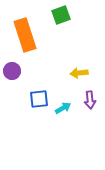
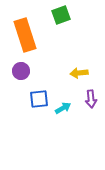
purple circle: moved 9 px right
purple arrow: moved 1 px right, 1 px up
